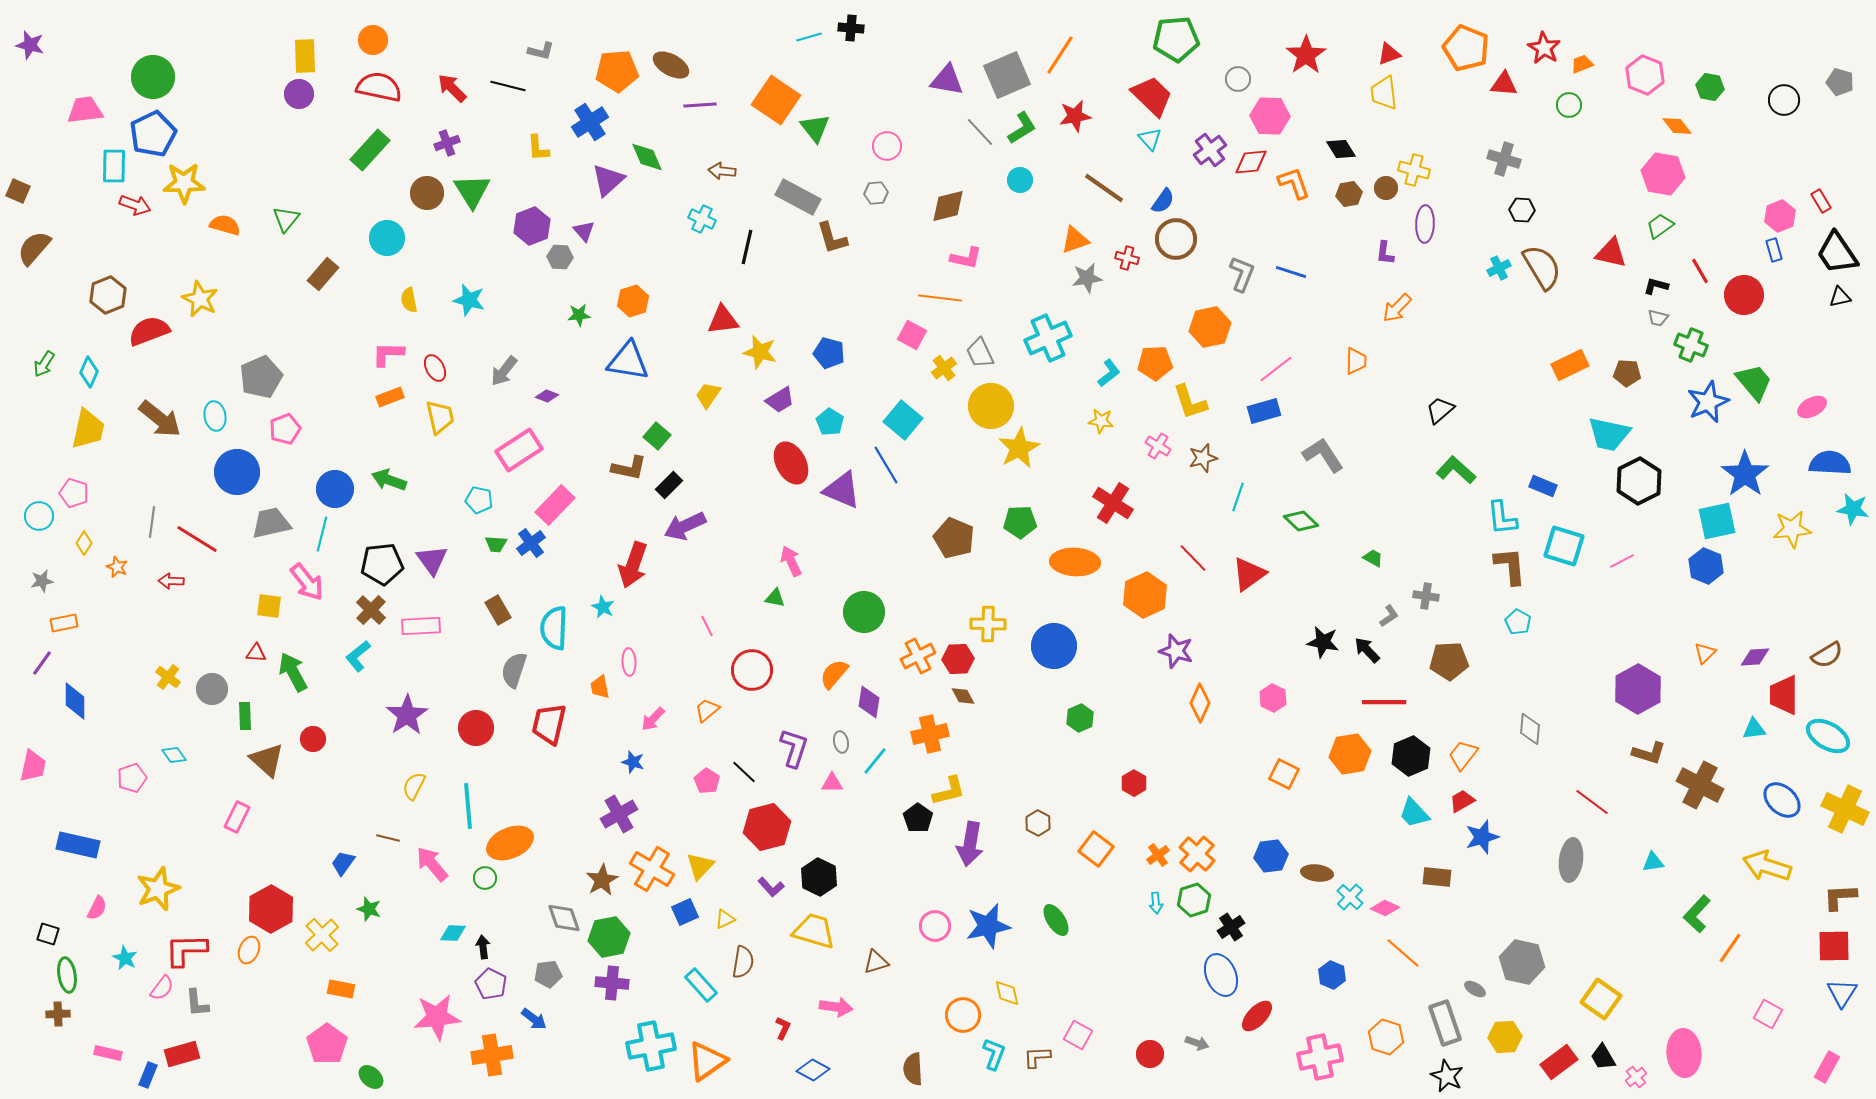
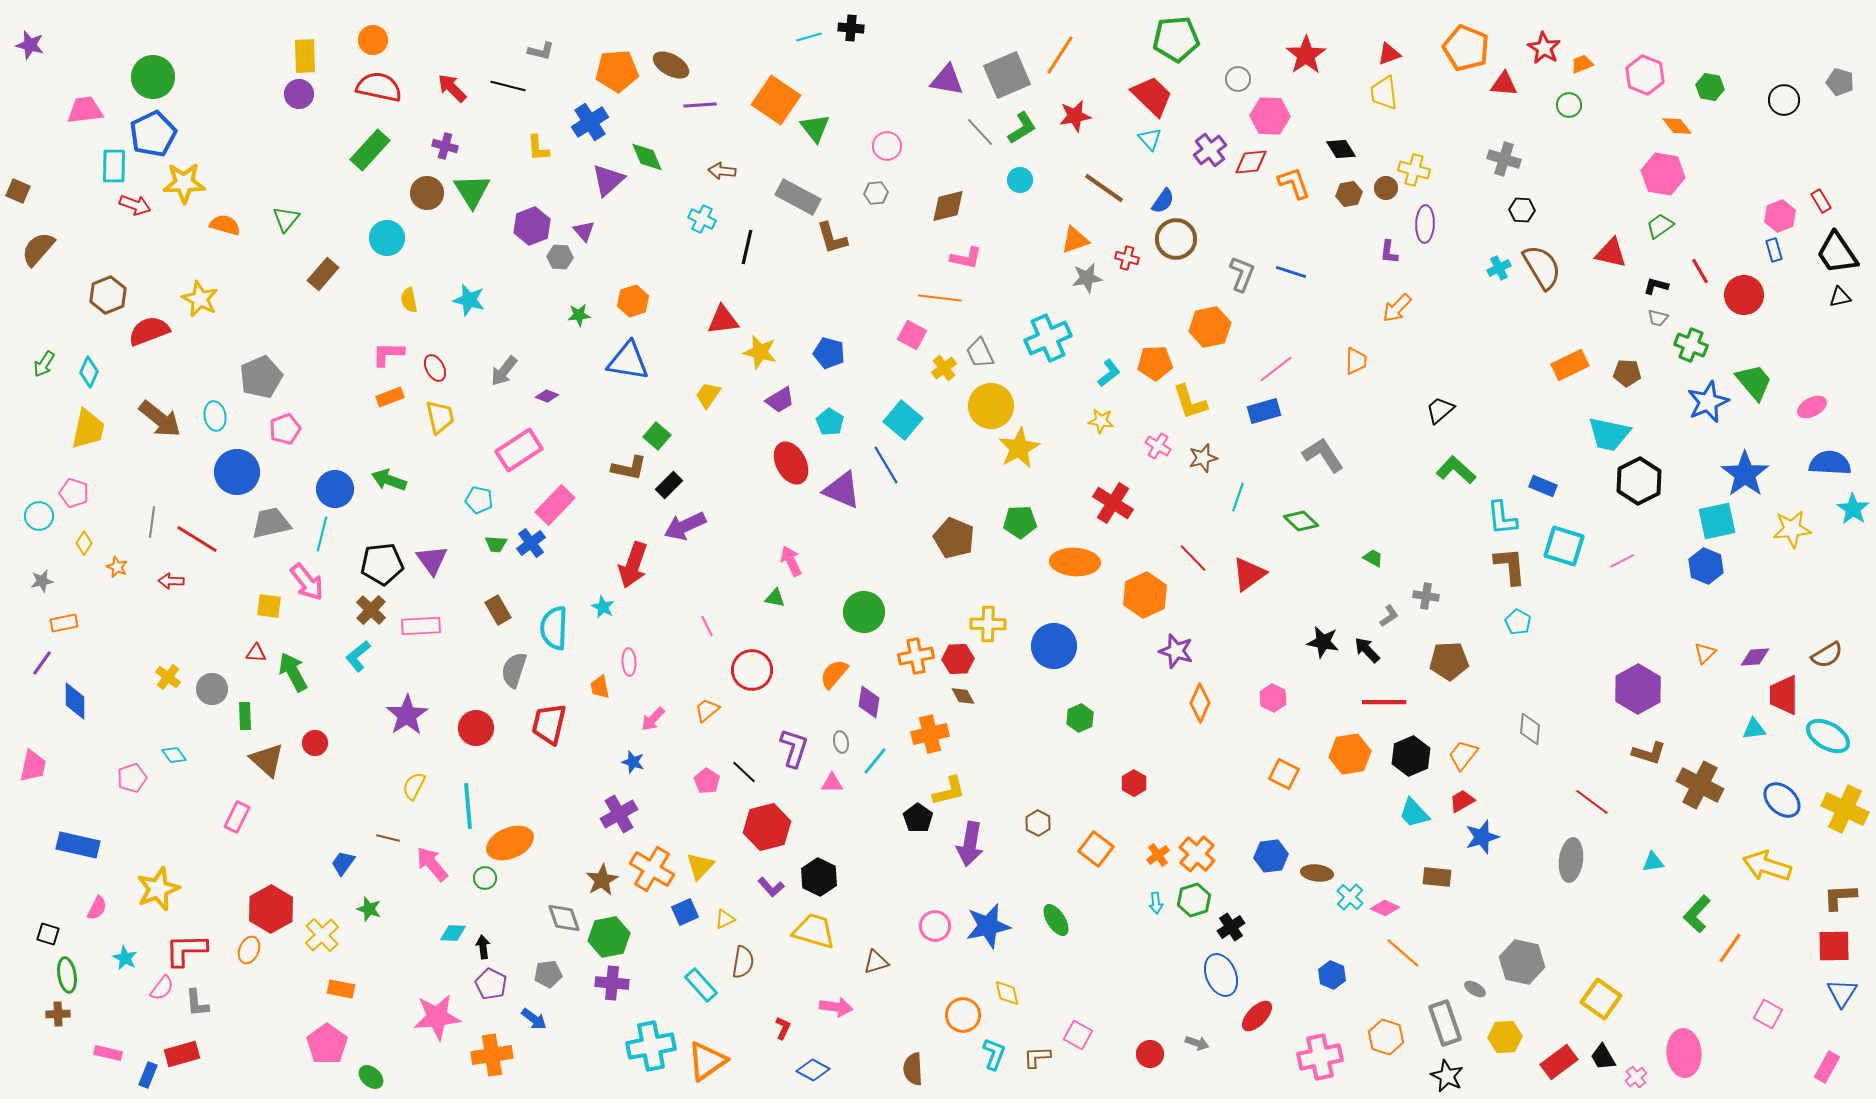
purple cross at (447, 143): moved 2 px left, 3 px down; rotated 35 degrees clockwise
brown semicircle at (34, 248): moved 4 px right, 1 px down
purple L-shape at (1385, 253): moved 4 px right, 1 px up
cyan star at (1853, 509): rotated 24 degrees clockwise
orange cross at (918, 656): moved 2 px left; rotated 16 degrees clockwise
red circle at (313, 739): moved 2 px right, 4 px down
